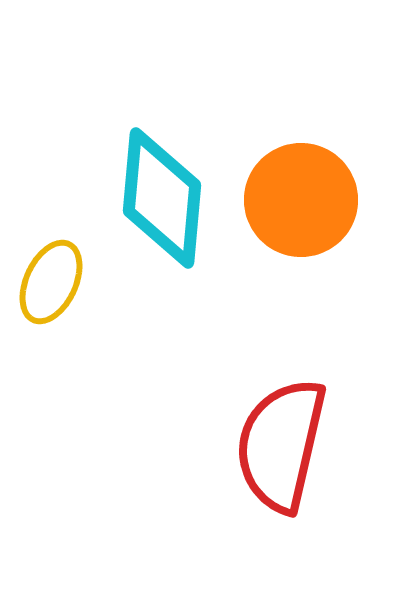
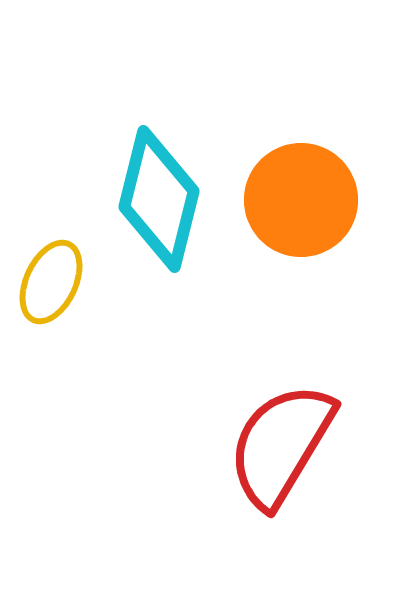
cyan diamond: moved 3 px left, 1 px down; rotated 9 degrees clockwise
red semicircle: rotated 18 degrees clockwise
